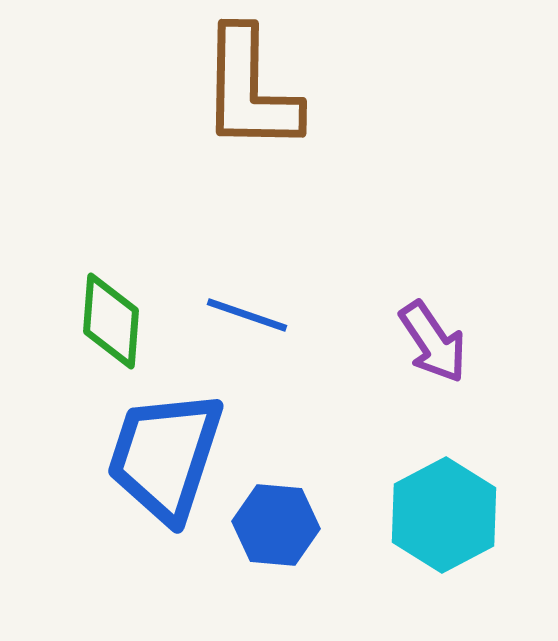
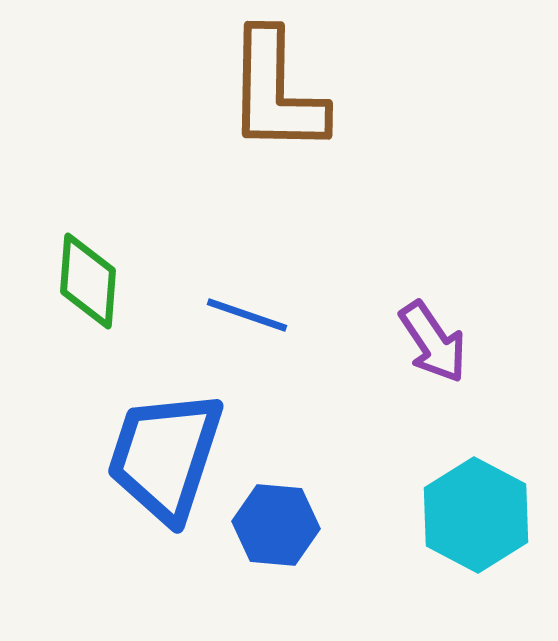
brown L-shape: moved 26 px right, 2 px down
green diamond: moved 23 px left, 40 px up
cyan hexagon: moved 32 px right; rotated 4 degrees counterclockwise
